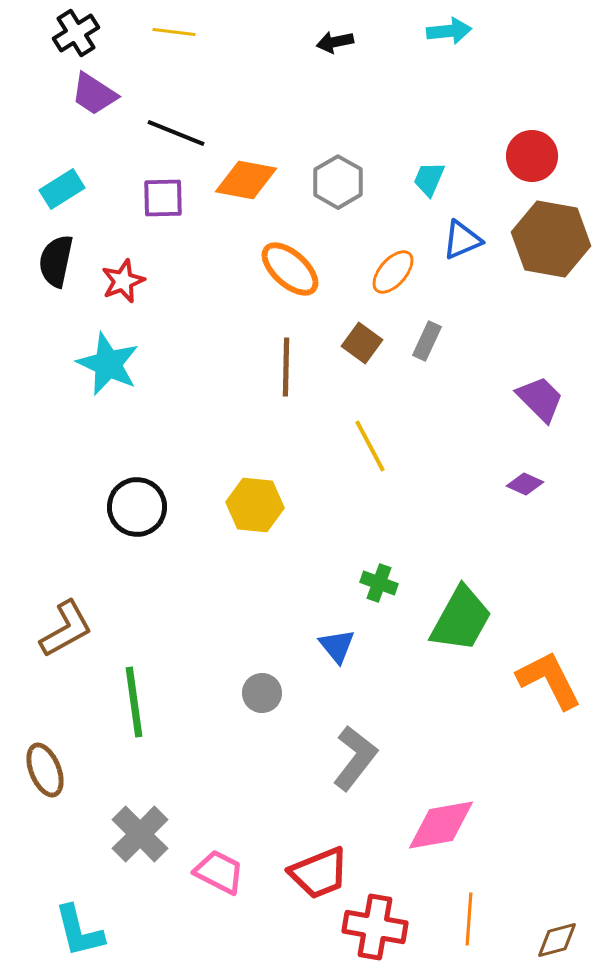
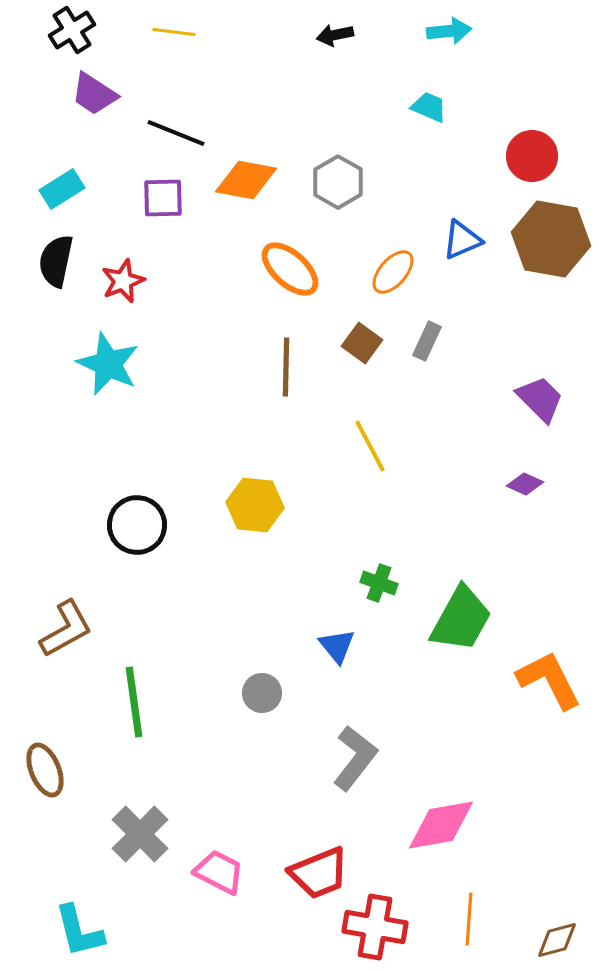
black cross at (76, 33): moved 4 px left, 3 px up
black arrow at (335, 42): moved 7 px up
cyan trapezoid at (429, 179): moved 72 px up; rotated 90 degrees clockwise
black circle at (137, 507): moved 18 px down
